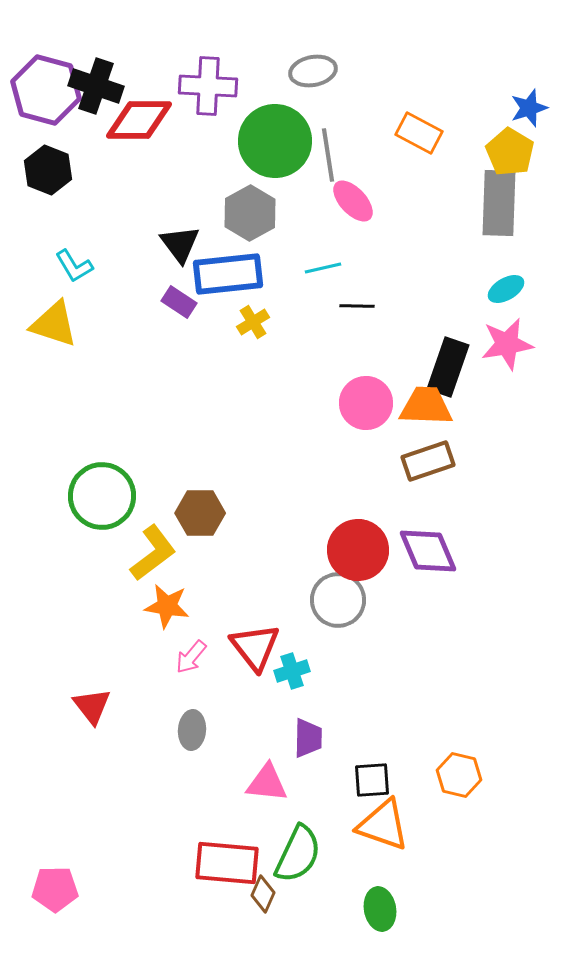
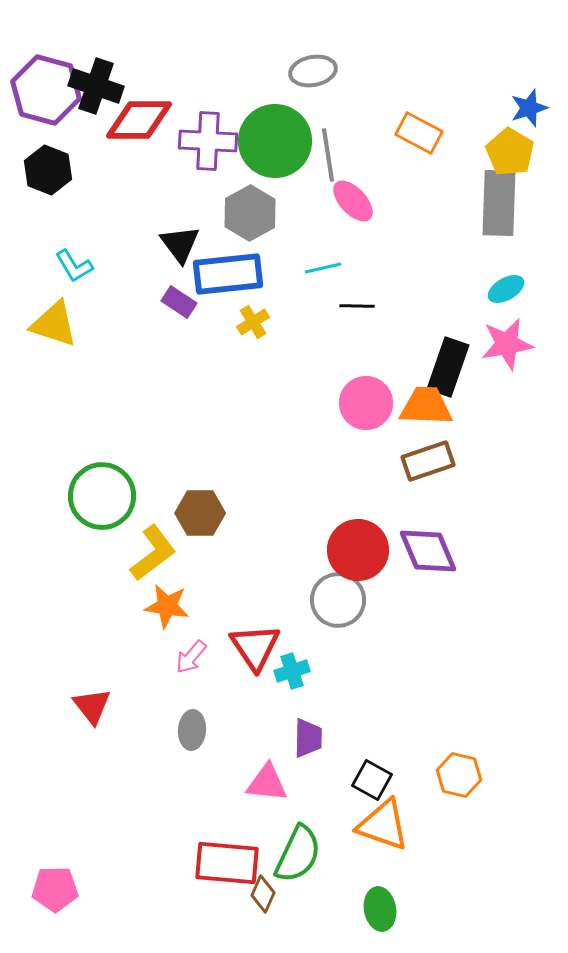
purple cross at (208, 86): moved 55 px down
red triangle at (255, 647): rotated 4 degrees clockwise
black square at (372, 780): rotated 33 degrees clockwise
